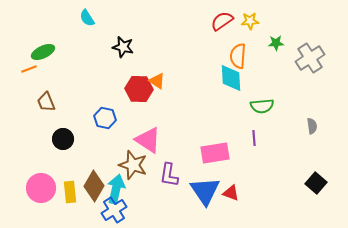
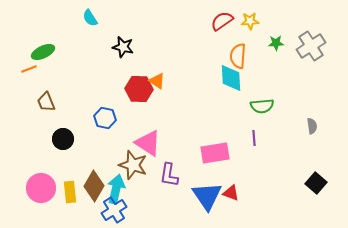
cyan semicircle: moved 3 px right
gray cross: moved 1 px right, 12 px up
pink triangle: moved 3 px down
blue triangle: moved 2 px right, 5 px down
